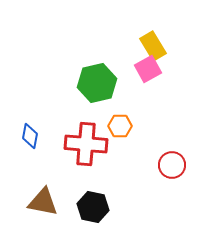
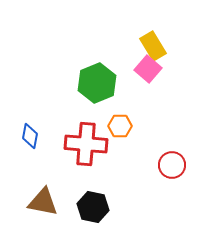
pink square: rotated 20 degrees counterclockwise
green hexagon: rotated 9 degrees counterclockwise
